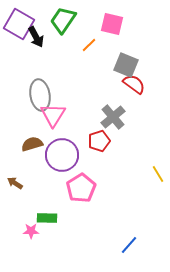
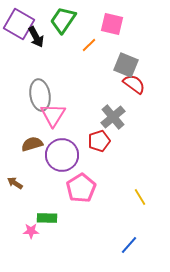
yellow line: moved 18 px left, 23 px down
